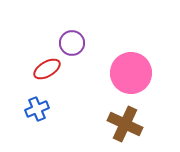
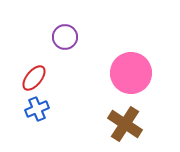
purple circle: moved 7 px left, 6 px up
red ellipse: moved 13 px left, 9 px down; rotated 20 degrees counterclockwise
brown cross: rotated 8 degrees clockwise
